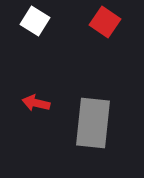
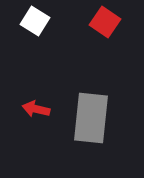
red arrow: moved 6 px down
gray rectangle: moved 2 px left, 5 px up
